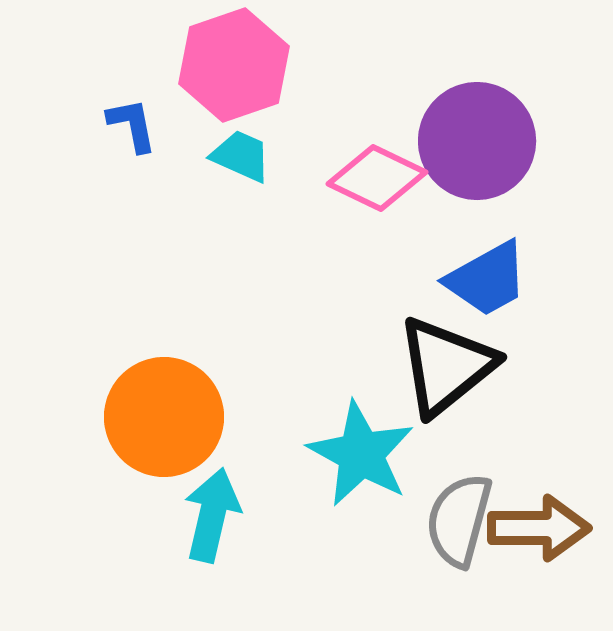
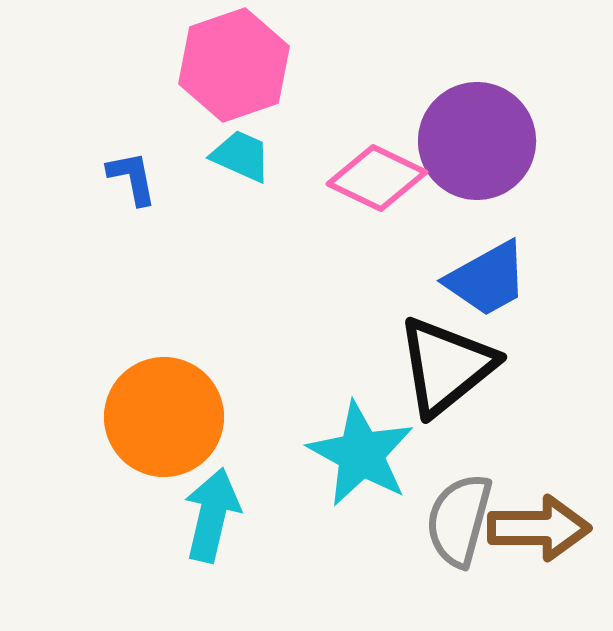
blue L-shape: moved 53 px down
